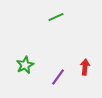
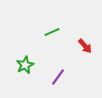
green line: moved 4 px left, 15 px down
red arrow: moved 21 px up; rotated 133 degrees clockwise
